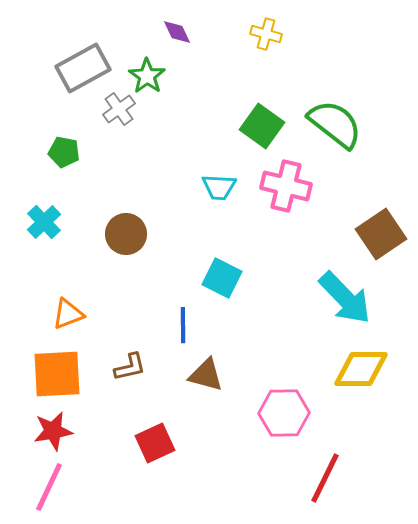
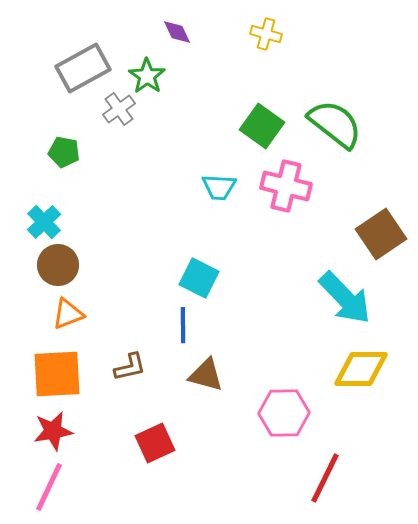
brown circle: moved 68 px left, 31 px down
cyan square: moved 23 px left
